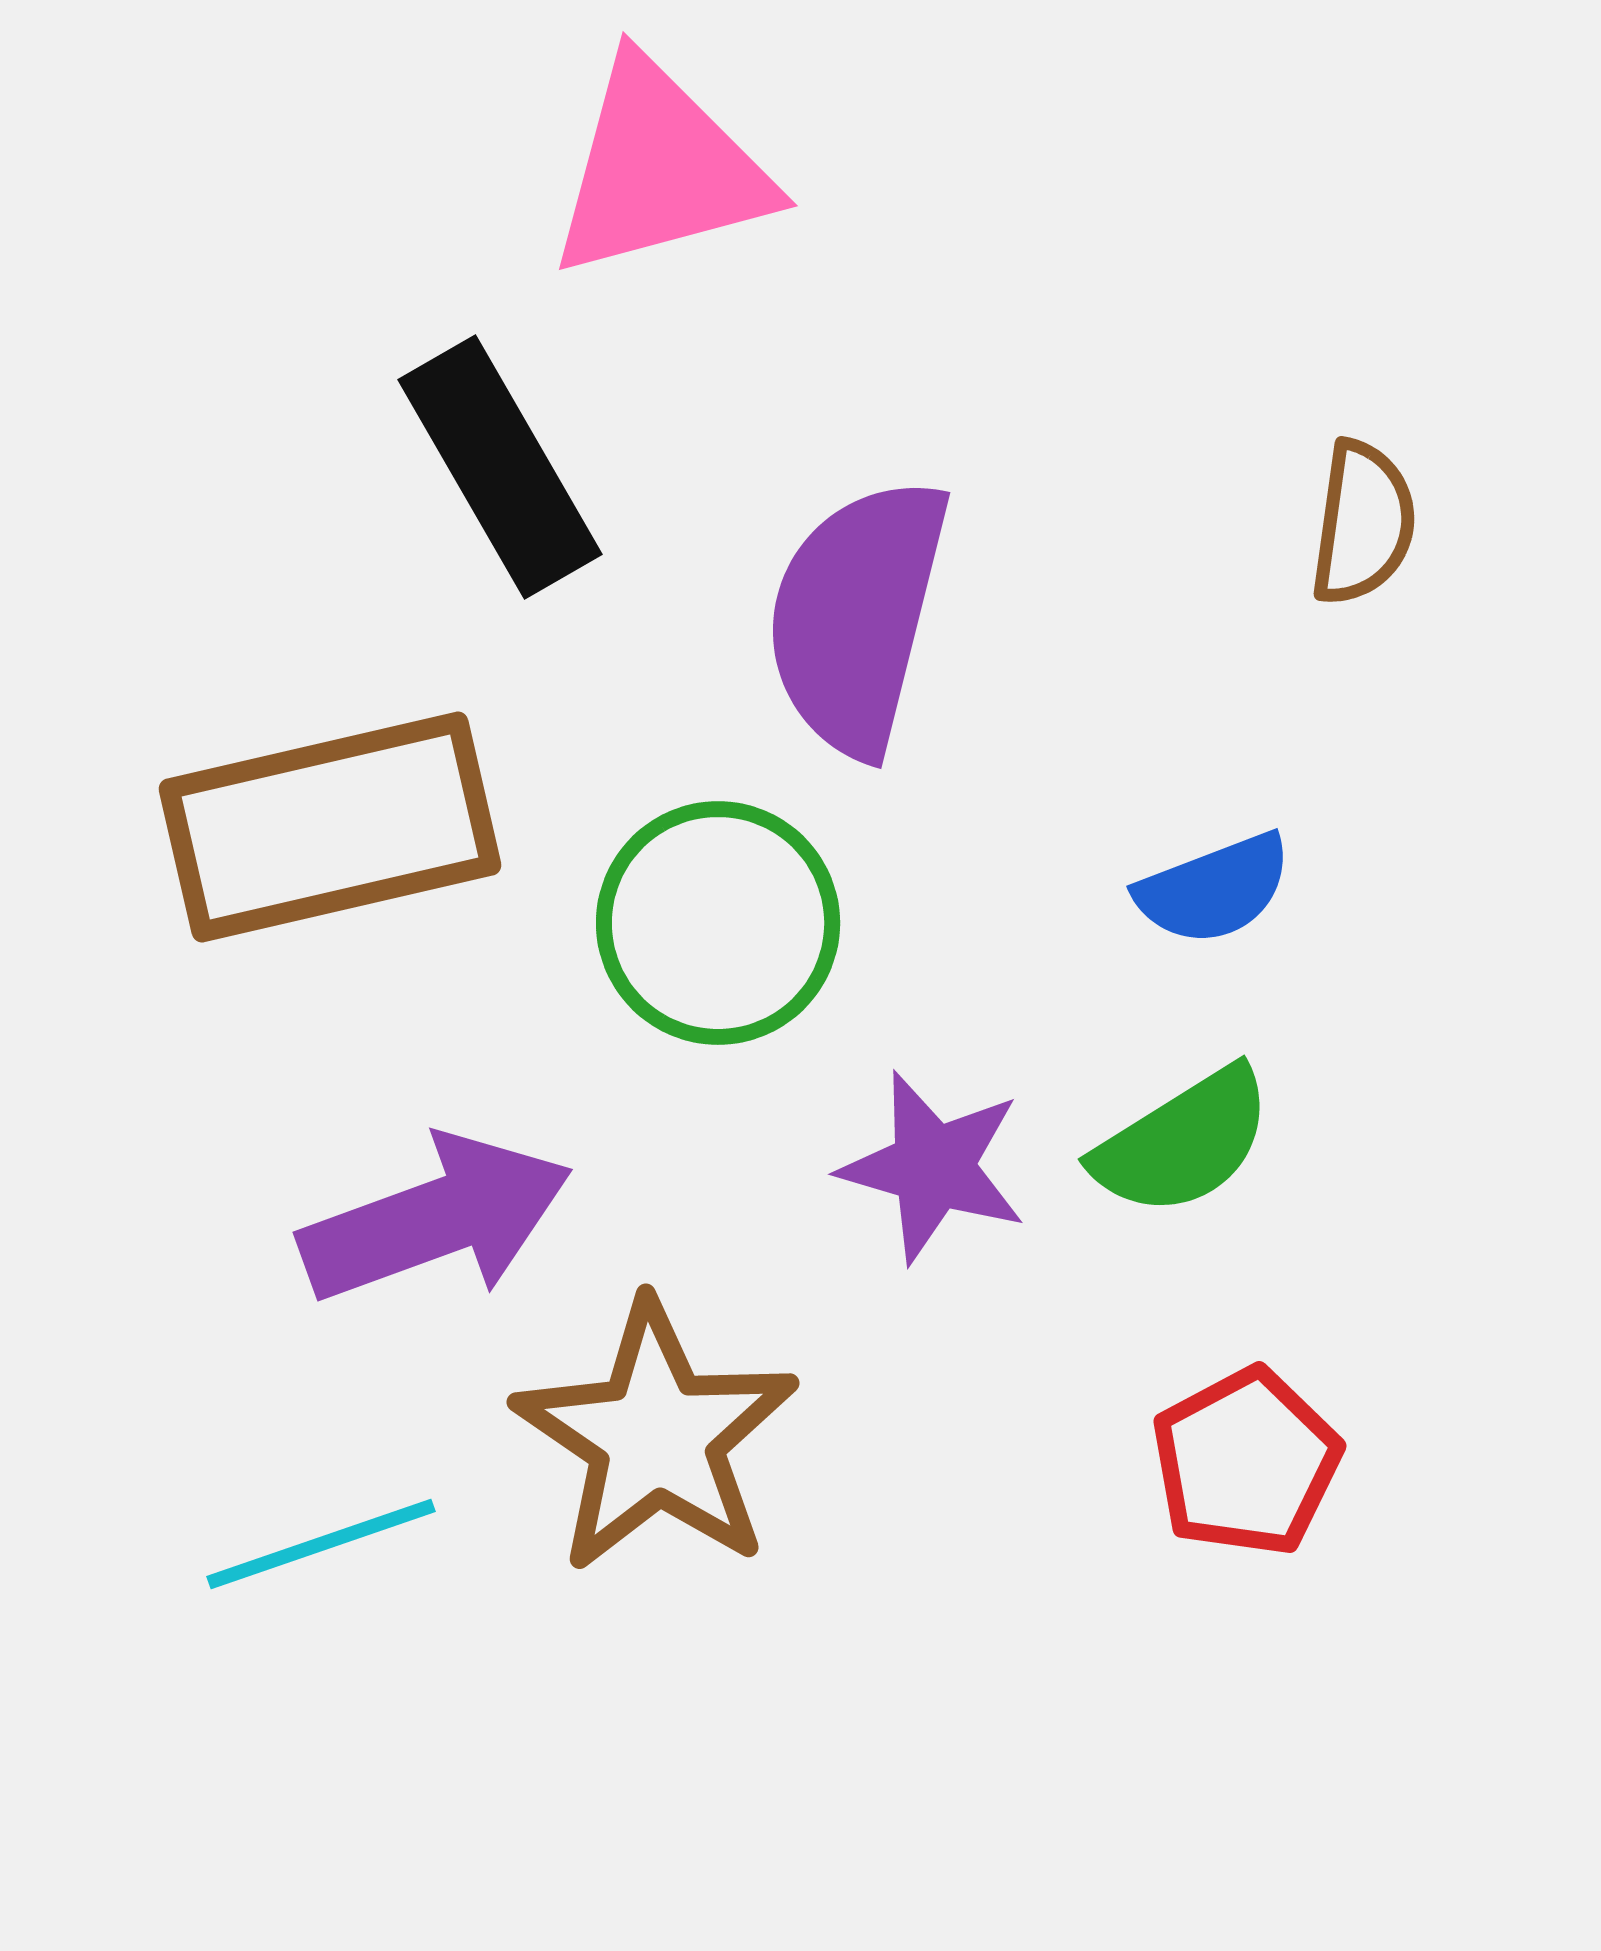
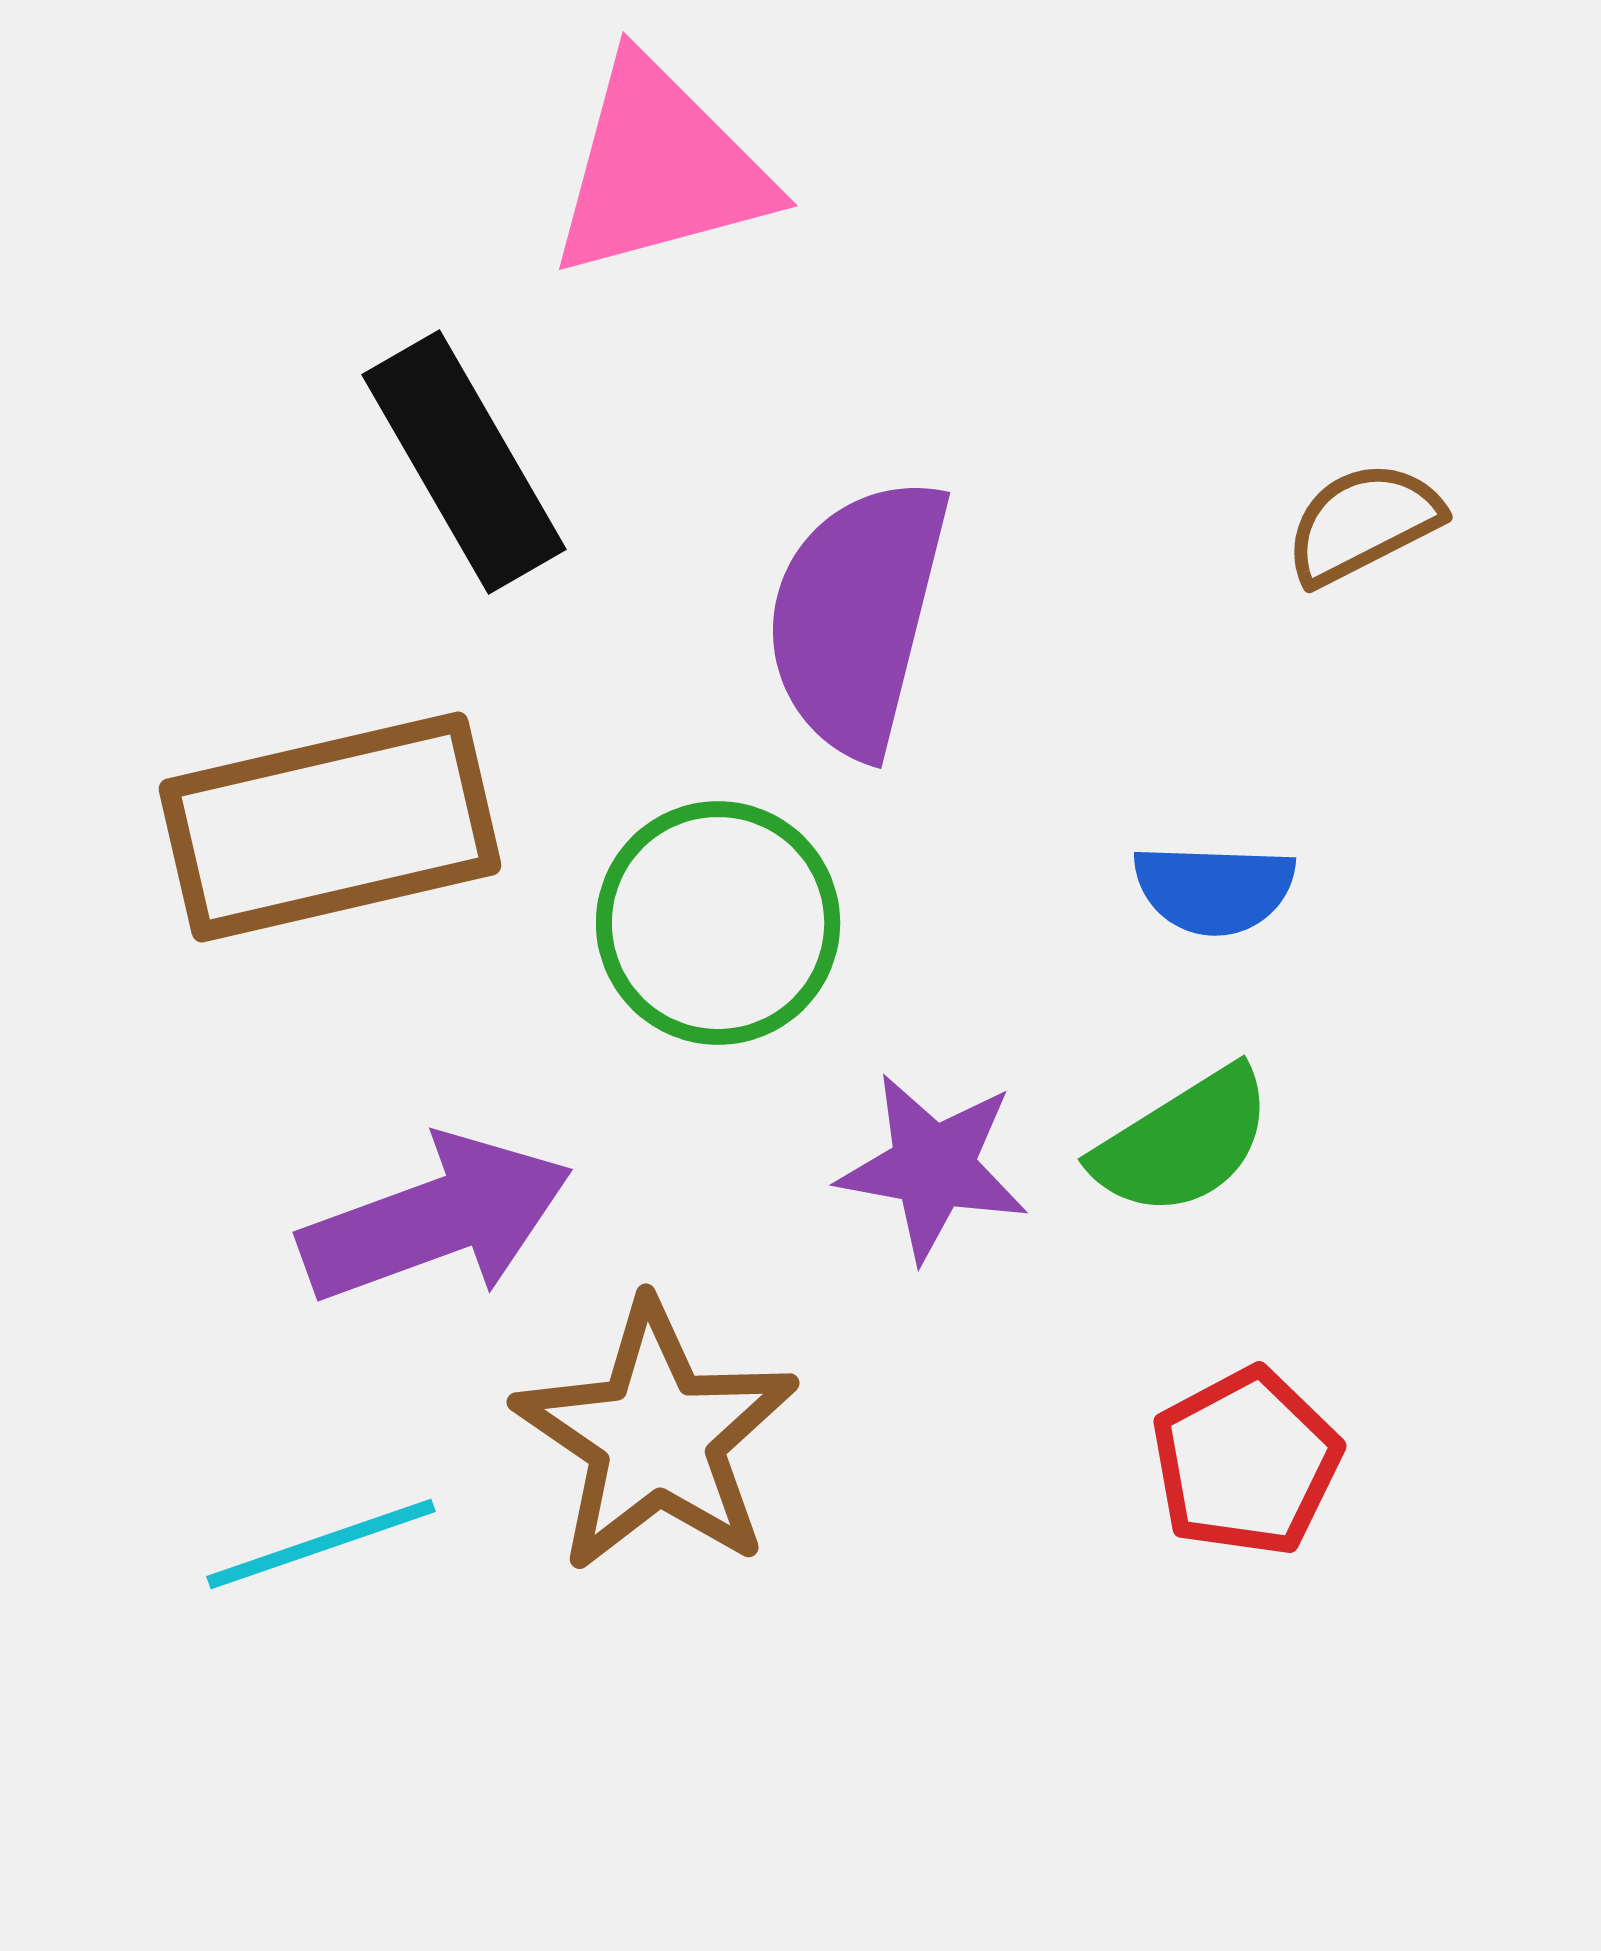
black rectangle: moved 36 px left, 5 px up
brown semicircle: rotated 125 degrees counterclockwise
blue semicircle: rotated 23 degrees clockwise
purple star: rotated 6 degrees counterclockwise
